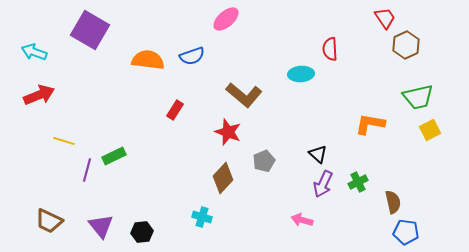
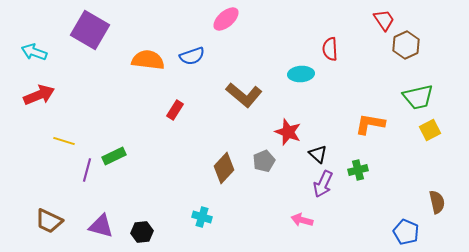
red trapezoid: moved 1 px left, 2 px down
red star: moved 60 px right
brown diamond: moved 1 px right, 10 px up
green cross: moved 12 px up; rotated 12 degrees clockwise
brown semicircle: moved 44 px right
purple triangle: rotated 36 degrees counterclockwise
blue pentagon: rotated 15 degrees clockwise
